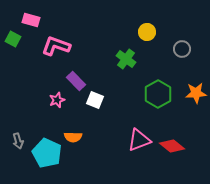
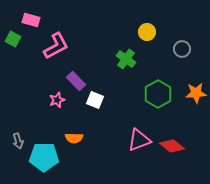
pink L-shape: rotated 132 degrees clockwise
orange semicircle: moved 1 px right, 1 px down
cyan pentagon: moved 3 px left, 4 px down; rotated 24 degrees counterclockwise
